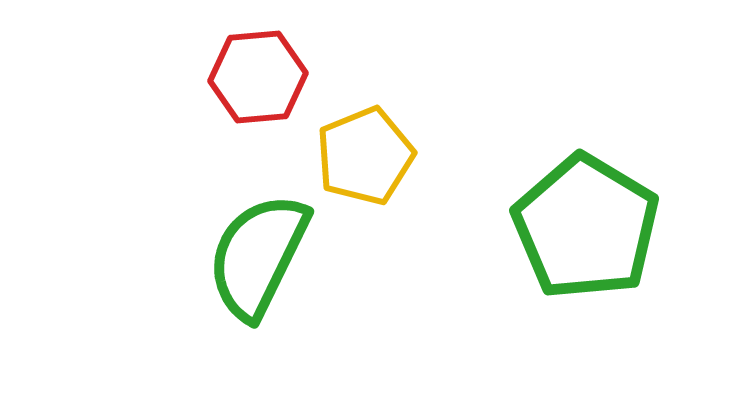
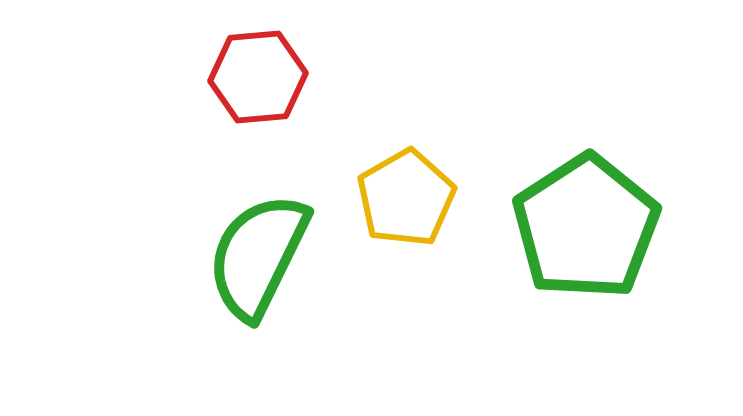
yellow pentagon: moved 41 px right, 42 px down; rotated 8 degrees counterclockwise
green pentagon: rotated 8 degrees clockwise
